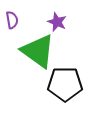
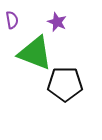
green triangle: moved 3 px left, 2 px down; rotated 15 degrees counterclockwise
